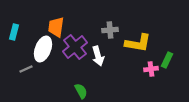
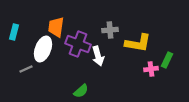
purple cross: moved 3 px right, 3 px up; rotated 30 degrees counterclockwise
green semicircle: rotated 77 degrees clockwise
